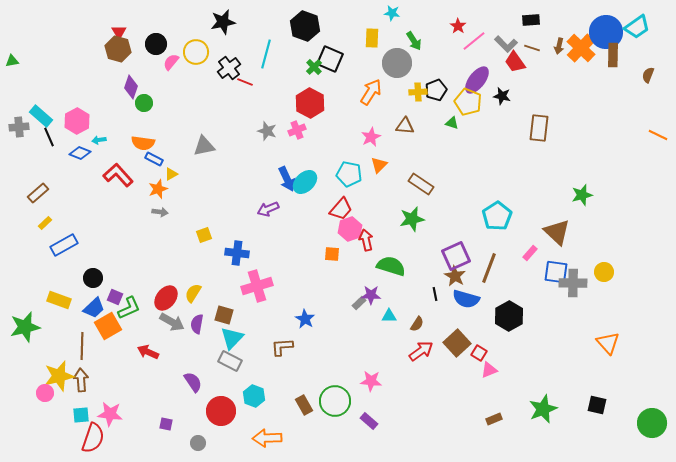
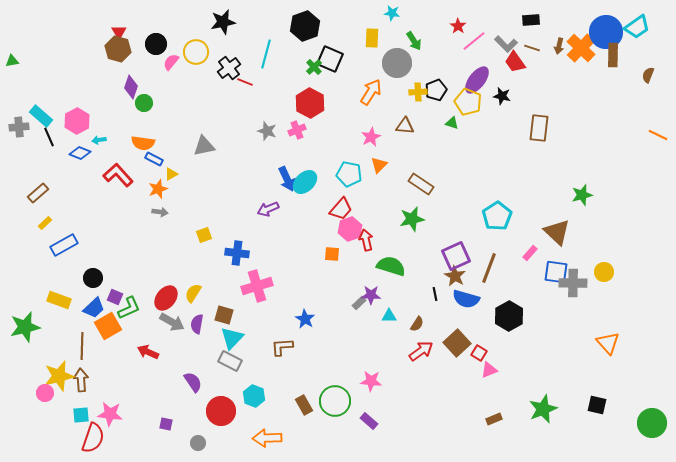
black hexagon at (305, 26): rotated 20 degrees clockwise
